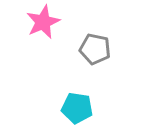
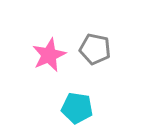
pink star: moved 6 px right, 33 px down
